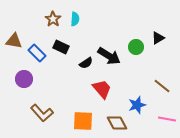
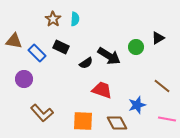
red trapezoid: moved 1 px down; rotated 30 degrees counterclockwise
